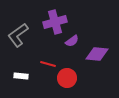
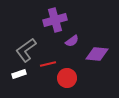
purple cross: moved 2 px up
gray L-shape: moved 8 px right, 15 px down
red line: rotated 28 degrees counterclockwise
white rectangle: moved 2 px left, 2 px up; rotated 24 degrees counterclockwise
